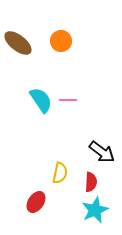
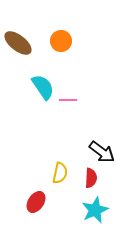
cyan semicircle: moved 2 px right, 13 px up
red semicircle: moved 4 px up
